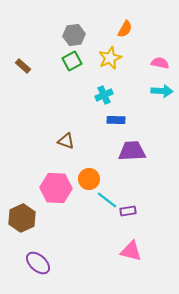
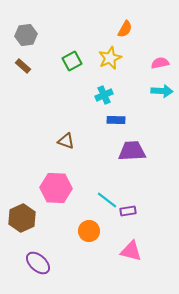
gray hexagon: moved 48 px left
pink semicircle: rotated 24 degrees counterclockwise
orange circle: moved 52 px down
